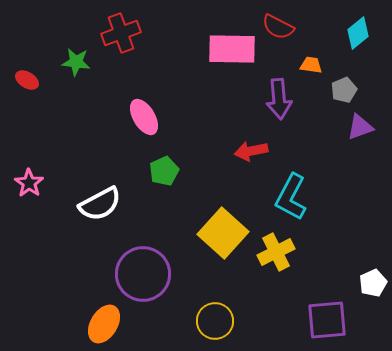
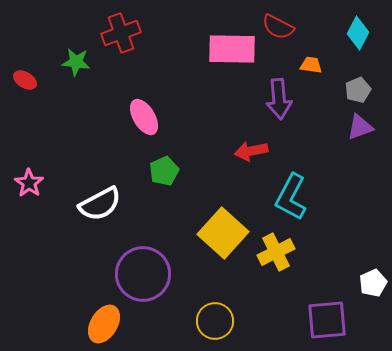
cyan diamond: rotated 24 degrees counterclockwise
red ellipse: moved 2 px left
gray pentagon: moved 14 px right
